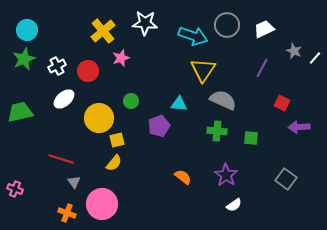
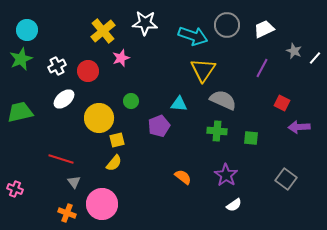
green star: moved 3 px left
